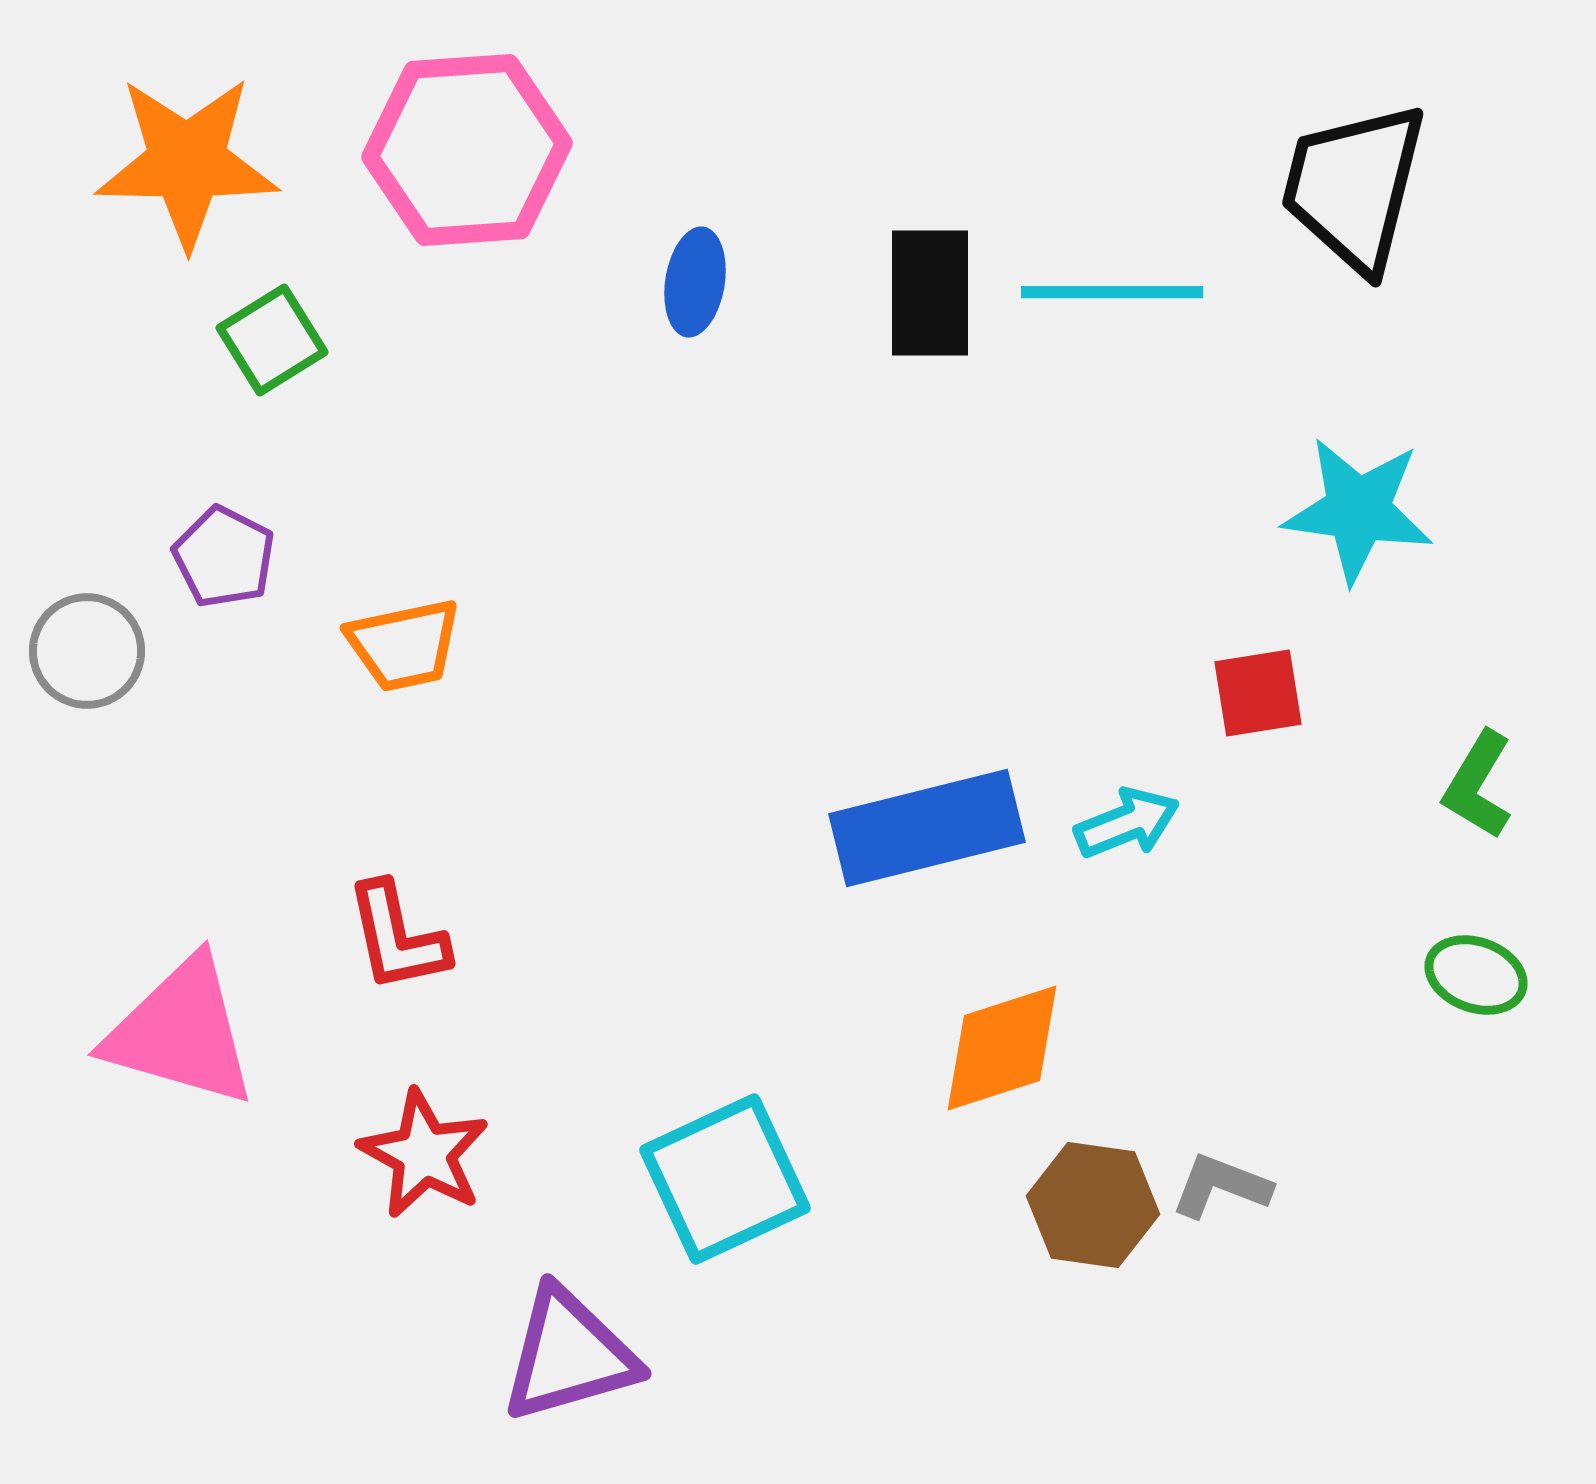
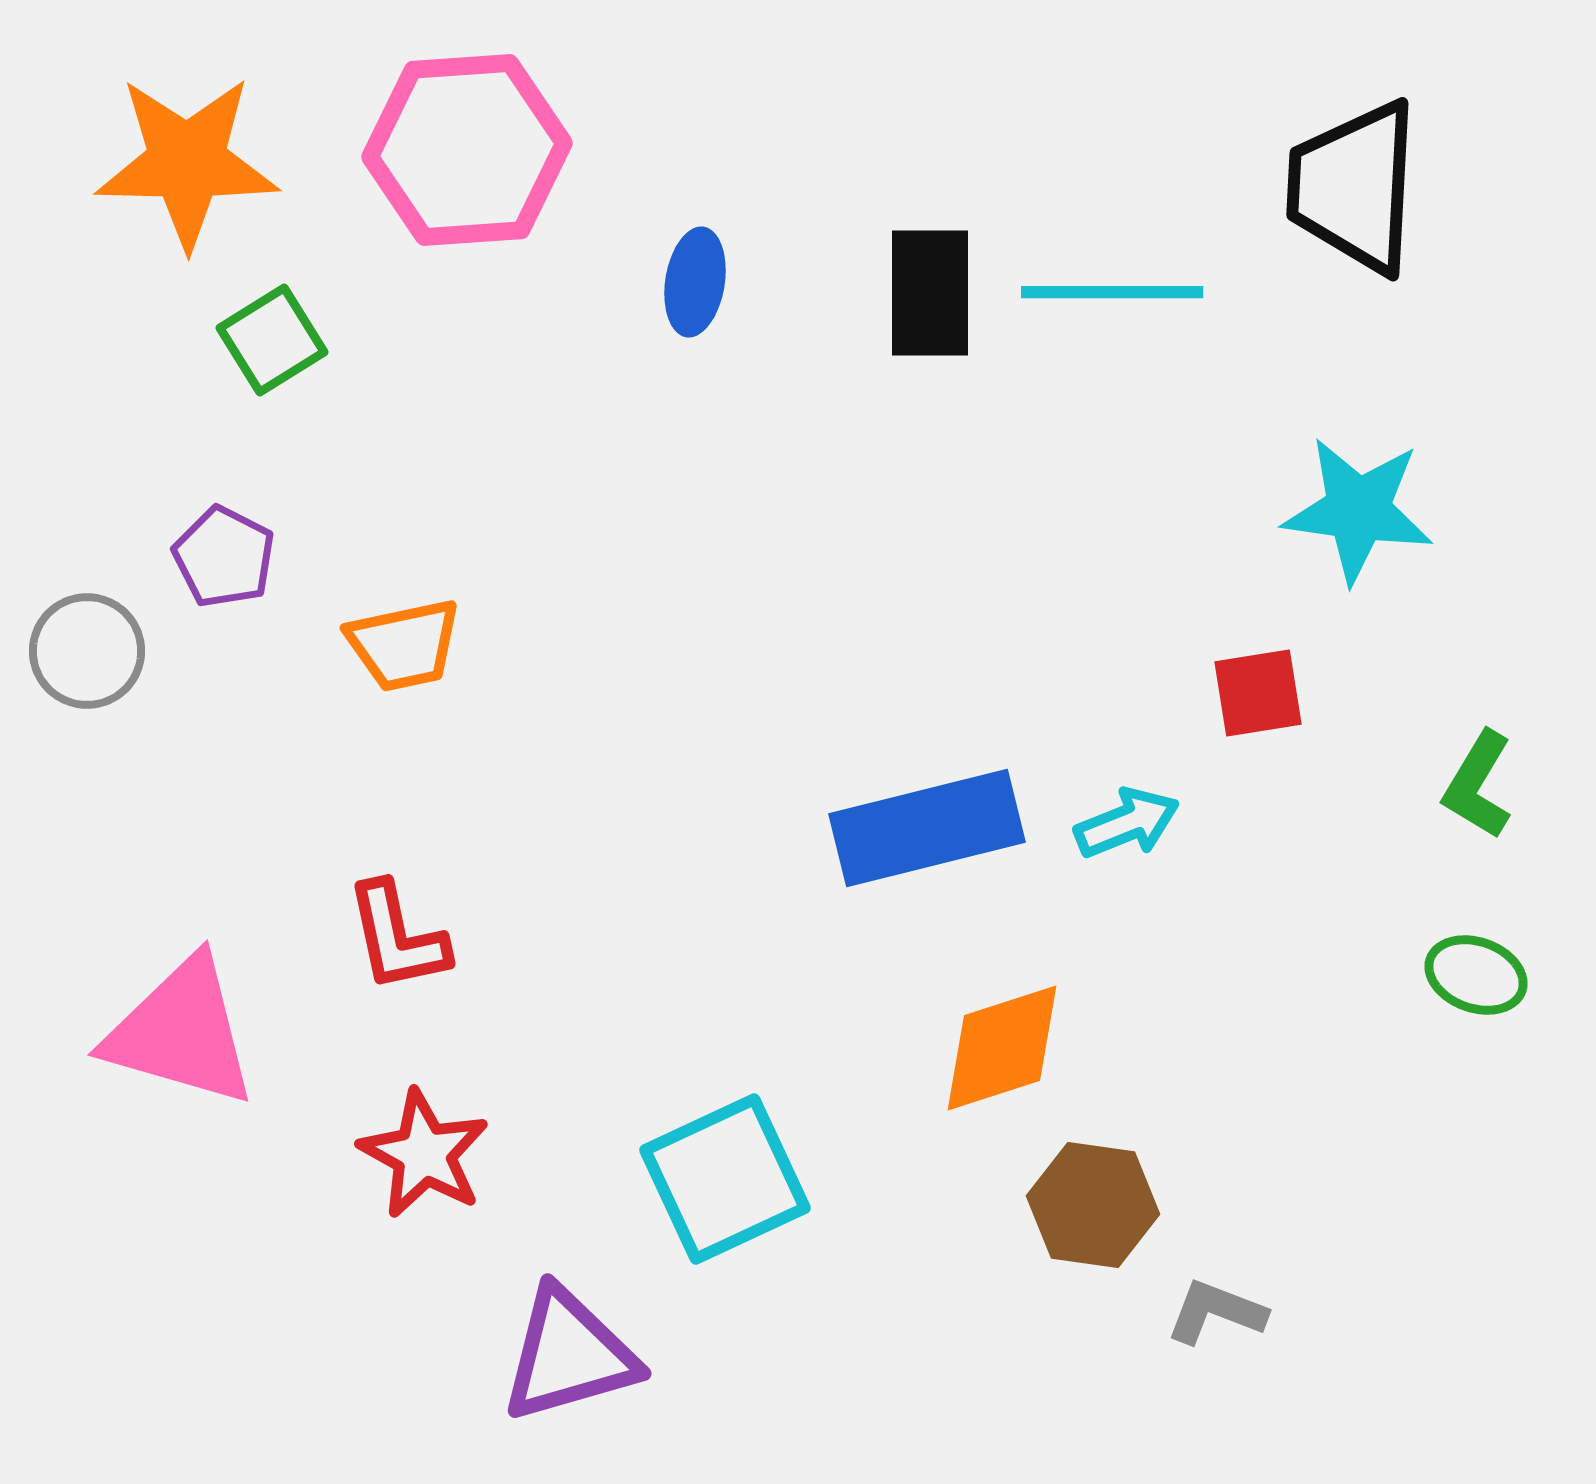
black trapezoid: rotated 11 degrees counterclockwise
gray L-shape: moved 5 px left, 126 px down
